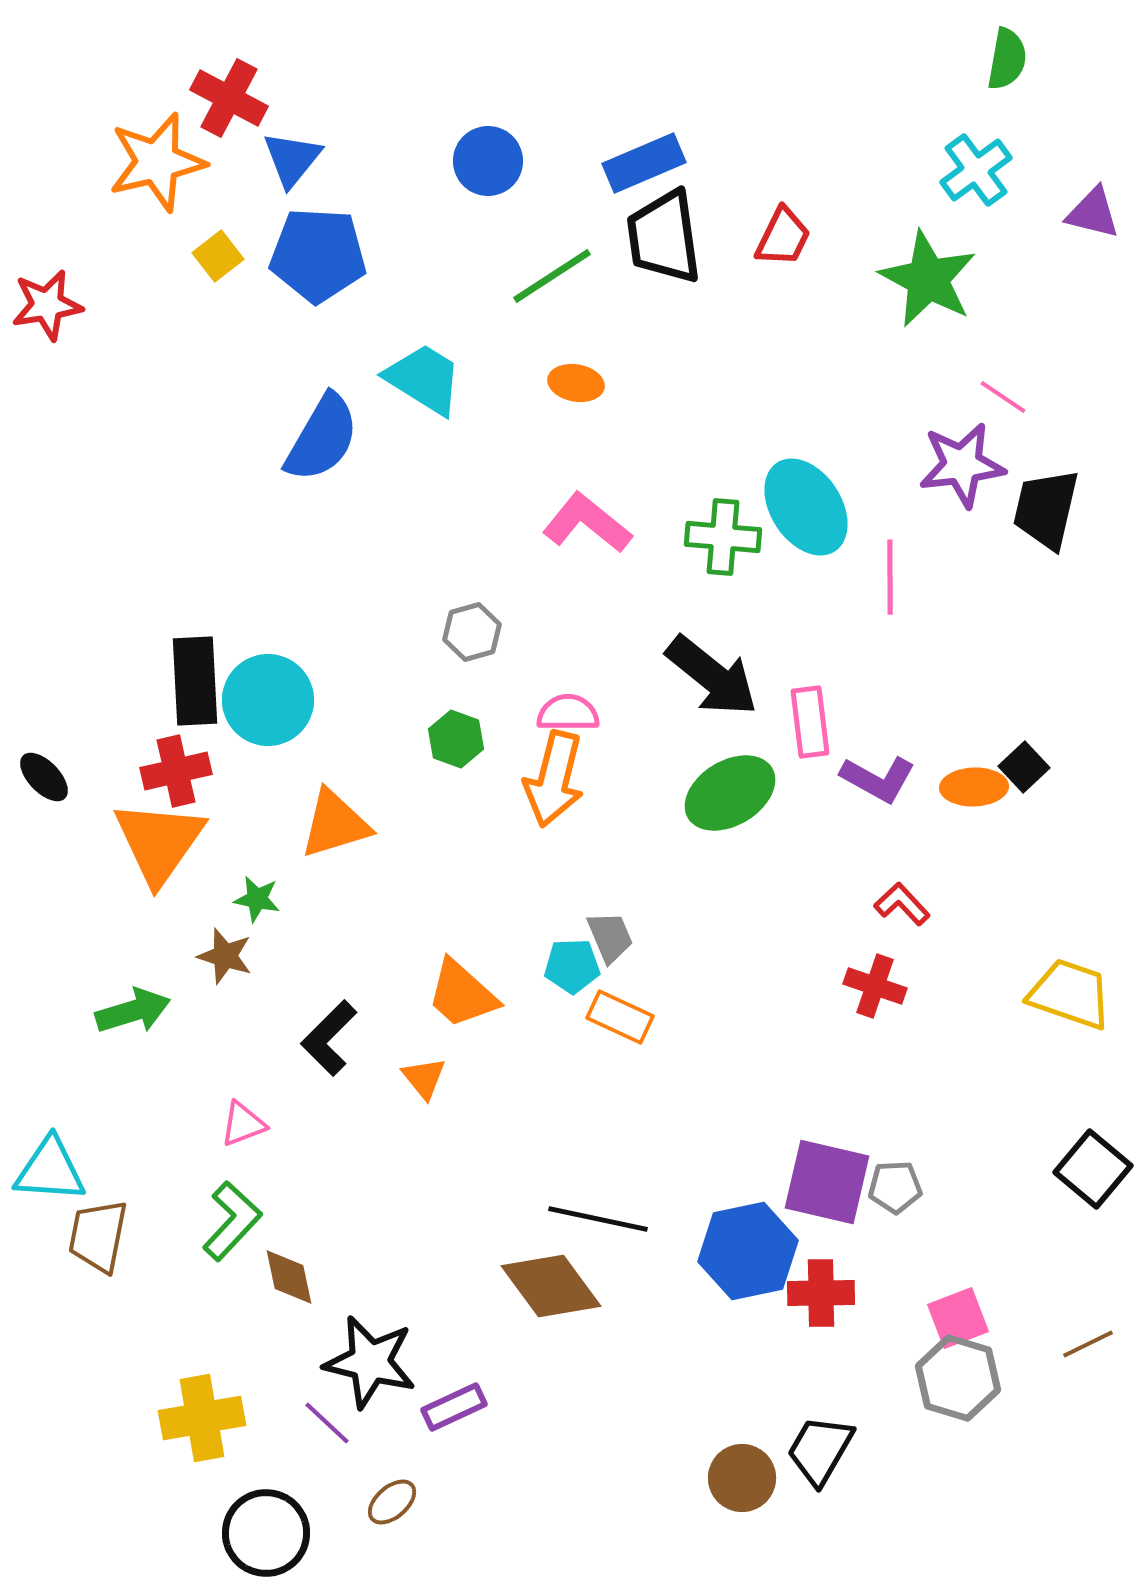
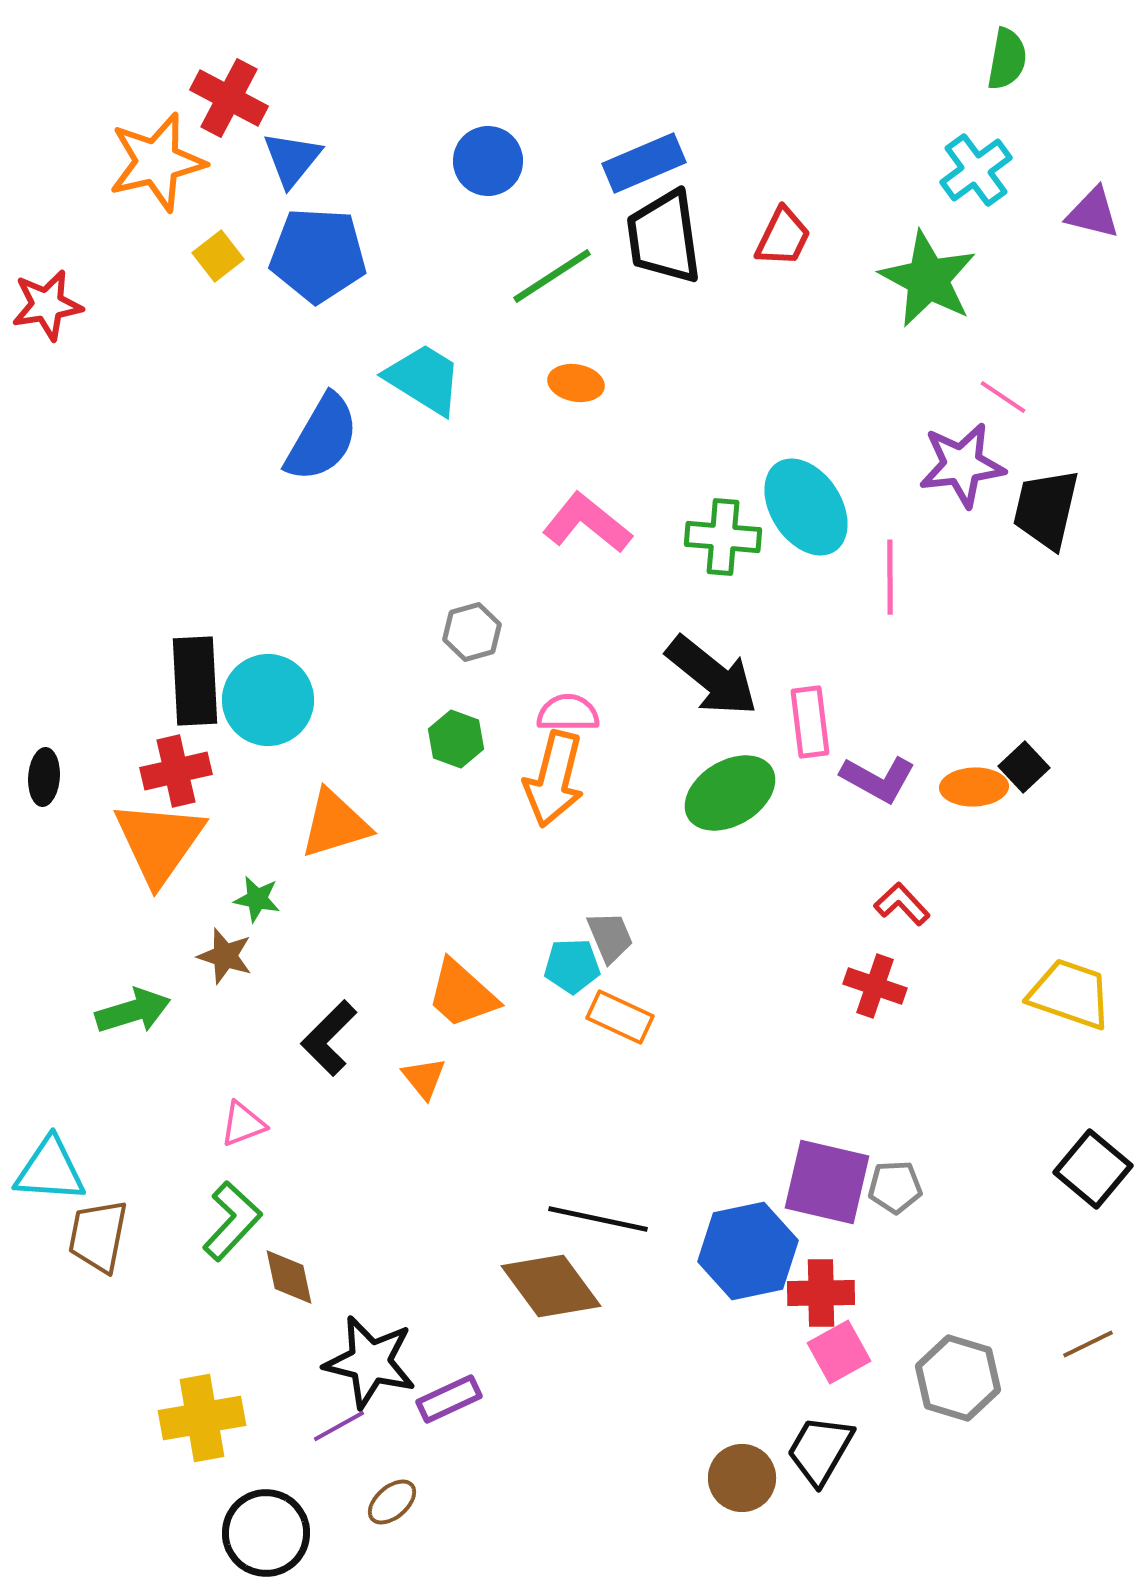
black ellipse at (44, 777): rotated 48 degrees clockwise
pink square at (958, 1318): moved 119 px left, 34 px down; rotated 8 degrees counterclockwise
purple rectangle at (454, 1407): moved 5 px left, 8 px up
purple line at (327, 1423): moved 12 px right, 3 px down; rotated 72 degrees counterclockwise
